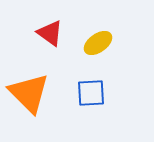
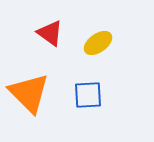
blue square: moved 3 px left, 2 px down
